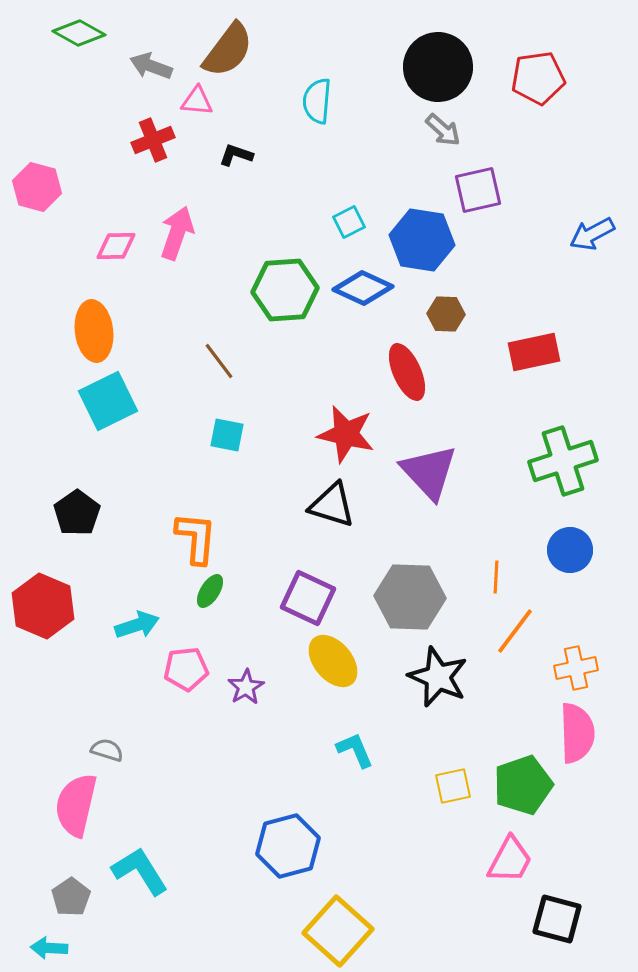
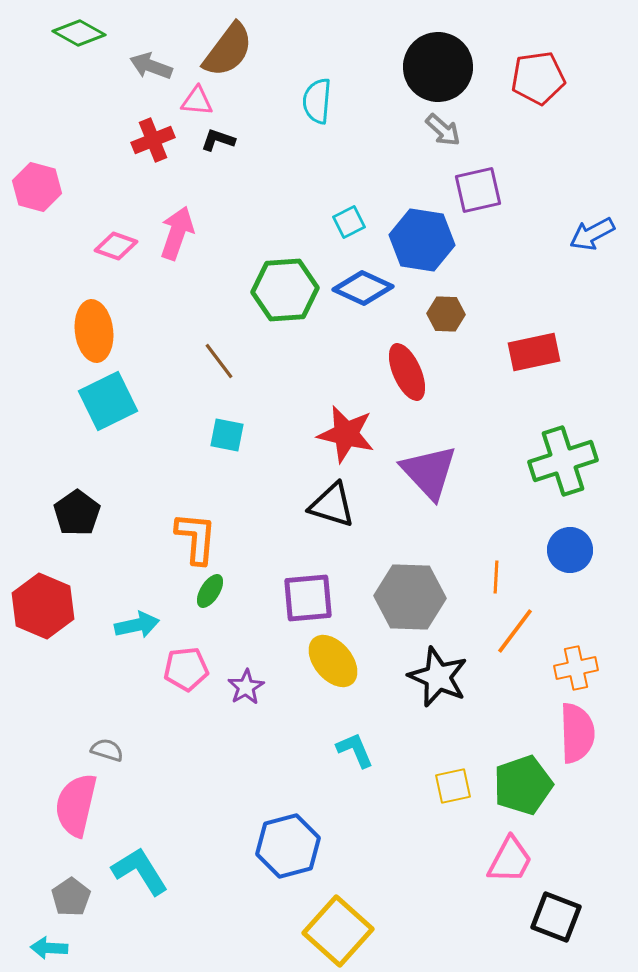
black L-shape at (236, 155): moved 18 px left, 15 px up
pink diamond at (116, 246): rotated 21 degrees clockwise
purple square at (308, 598): rotated 30 degrees counterclockwise
cyan arrow at (137, 625): rotated 6 degrees clockwise
black square at (557, 919): moved 1 px left, 2 px up; rotated 6 degrees clockwise
